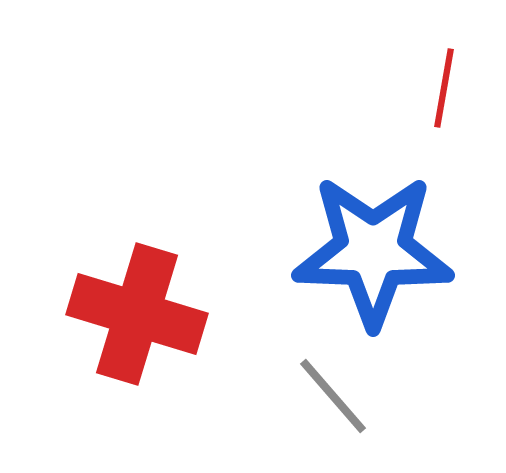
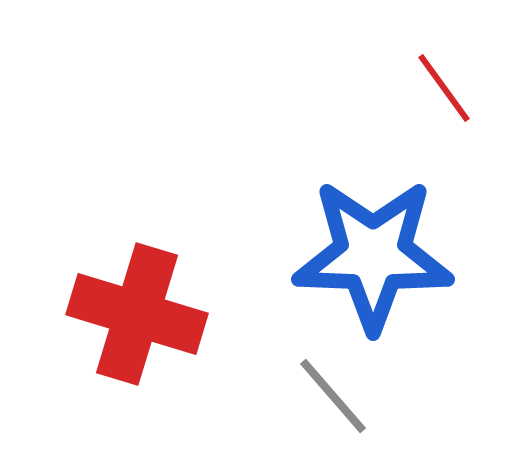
red line: rotated 46 degrees counterclockwise
blue star: moved 4 px down
